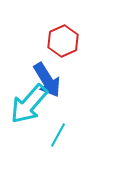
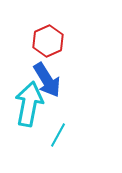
red hexagon: moved 15 px left
cyan arrow: rotated 150 degrees clockwise
